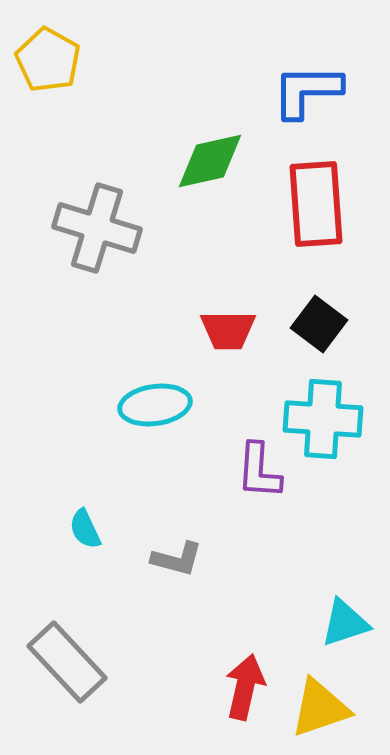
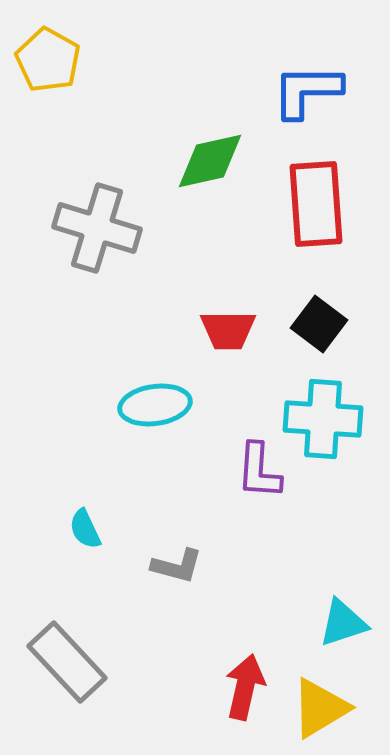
gray L-shape: moved 7 px down
cyan triangle: moved 2 px left
yellow triangle: rotated 12 degrees counterclockwise
